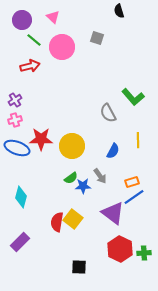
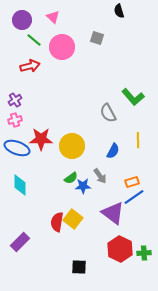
cyan diamond: moved 1 px left, 12 px up; rotated 15 degrees counterclockwise
